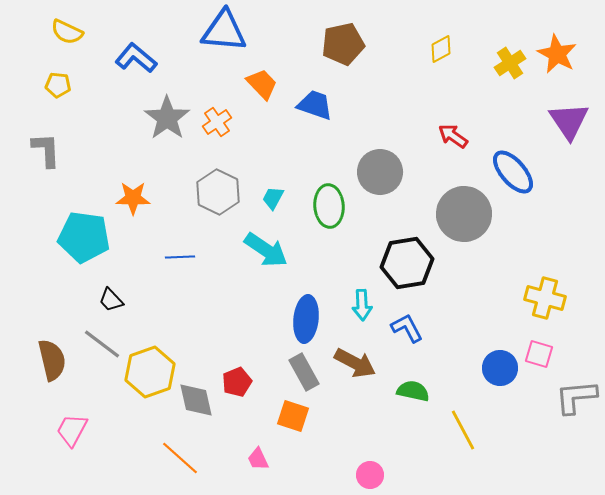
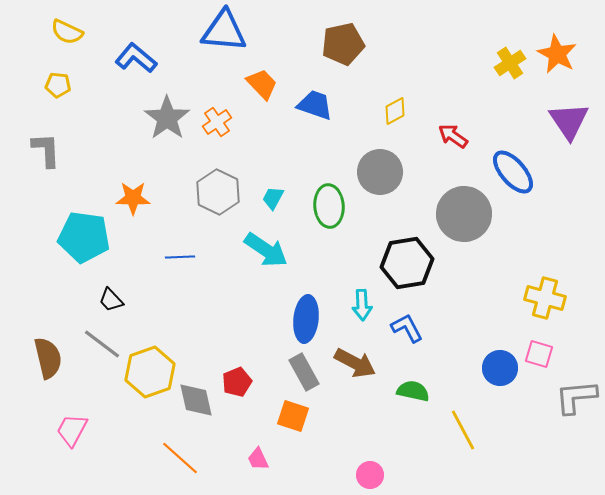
yellow diamond at (441, 49): moved 46 px left, 62 px down
brown semicircle at (52, 360): moved 4 px left, 2 px up
